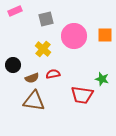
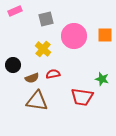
red trapezoid: moved 2 px down
brown triangle: moved 3 px right
